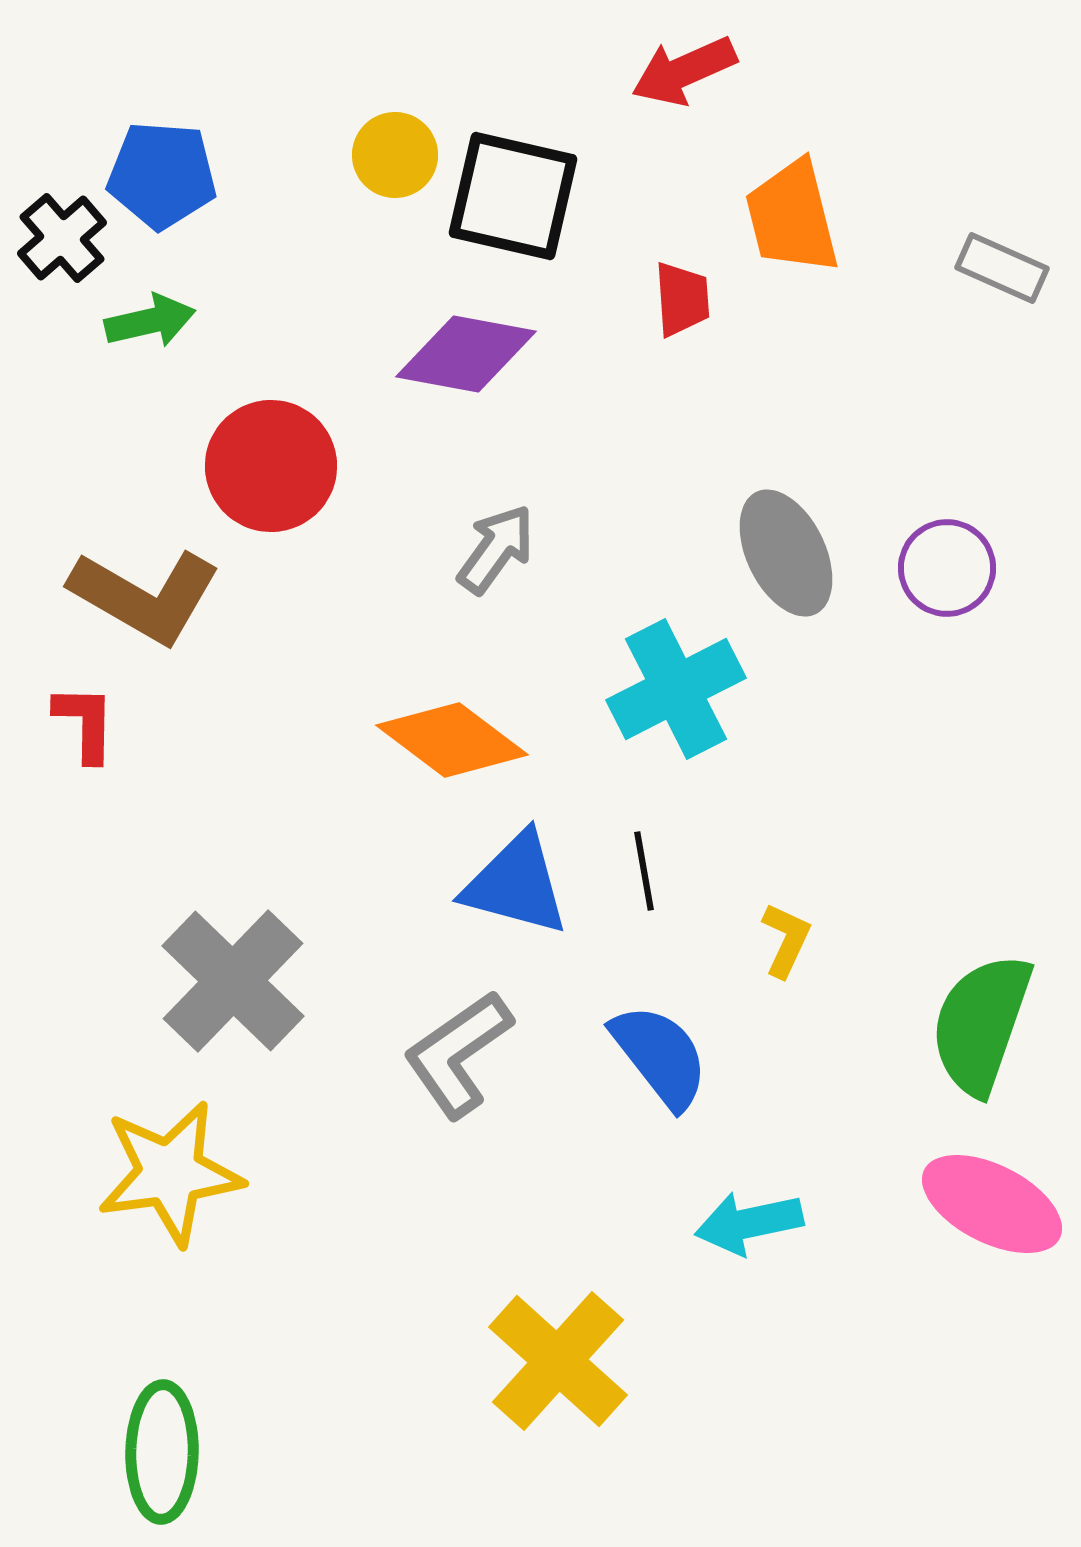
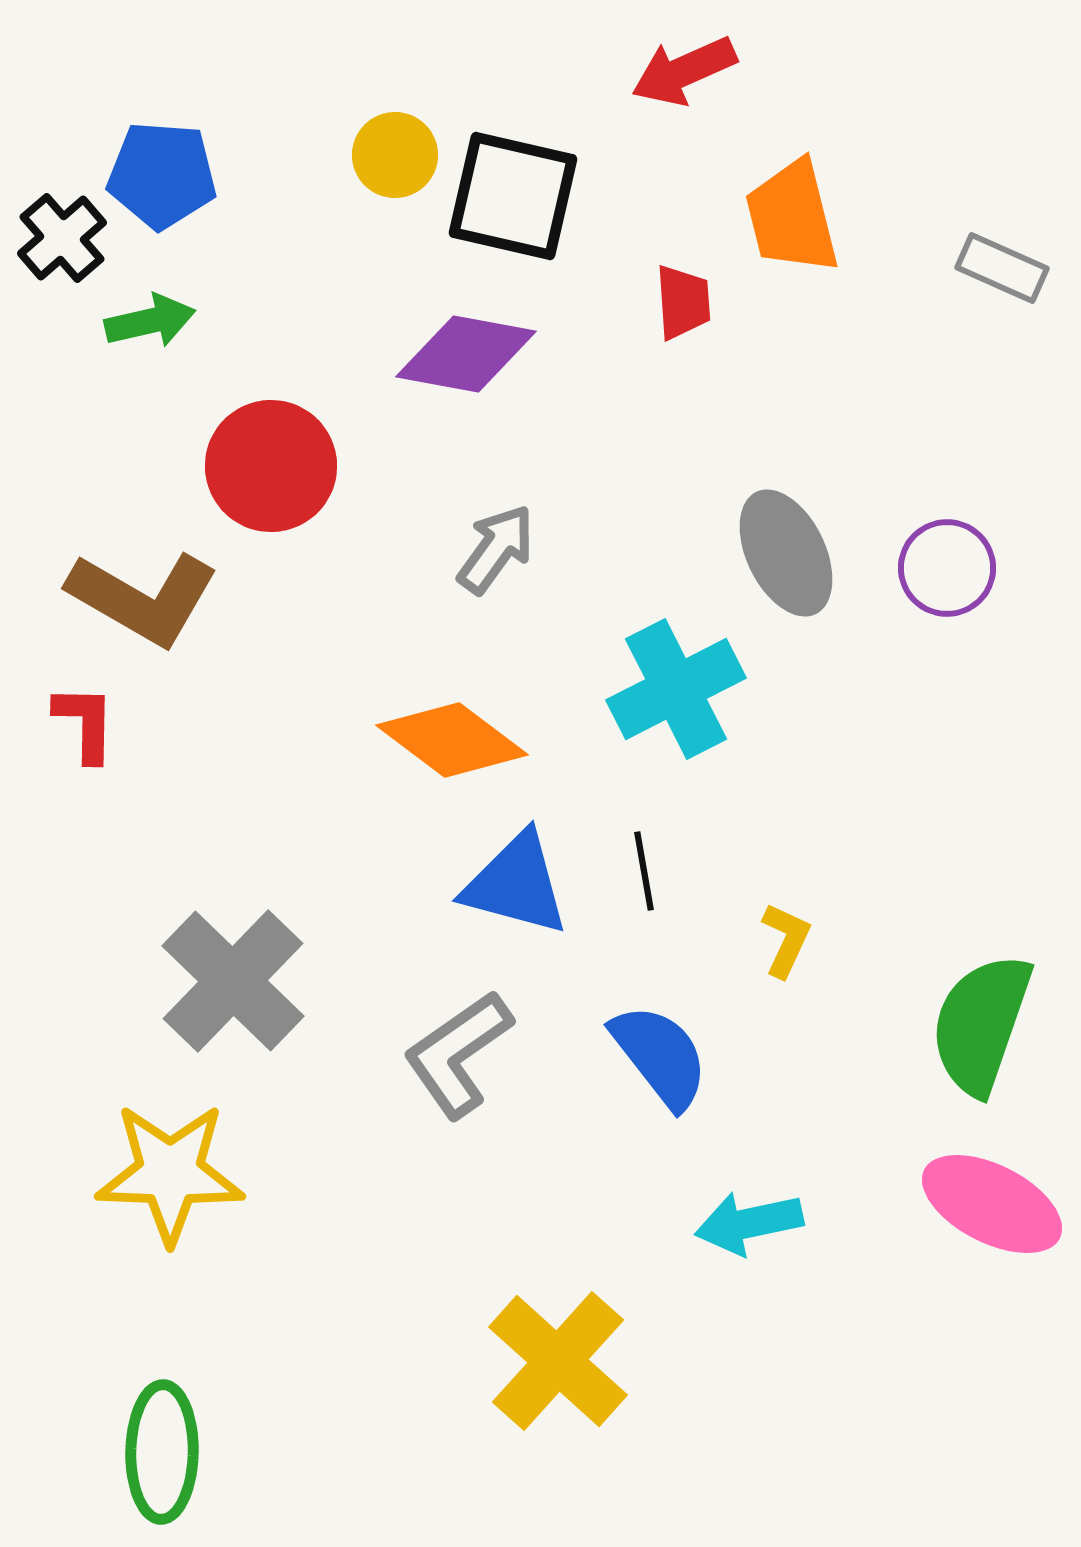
red trapezoid: moved 1 px right, 3 px down
brown L-shape: moved 2 px left, 2 px down
yellow star: rotated 10 degrees clockwise
